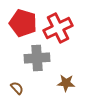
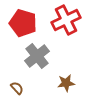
red cross: moved 8 px right, 8 px up
gray cross: moved 2 px up; rotated 35 degrees counterclockwise
brown star: rotated 12 degrees counterclockwise
